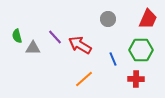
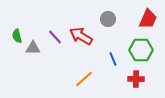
red arrow: moved 1 px right, 9 px up
